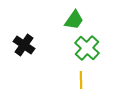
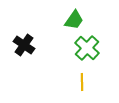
yellow line: moved 1 px right, 2 px down
